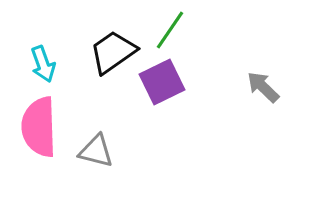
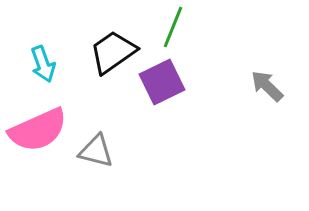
green line: moved 3 px right, 3 px up; rotated 12 degrees counterclockwise
gray arrow: moved 4 px right, 1 px up
pink semicircle: moved 1 px left, 3 px down; rotated 112 degrees counterclockwise
